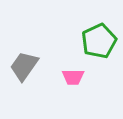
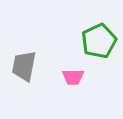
gray trapezoid: rotated 24 degrees counterclockwise
